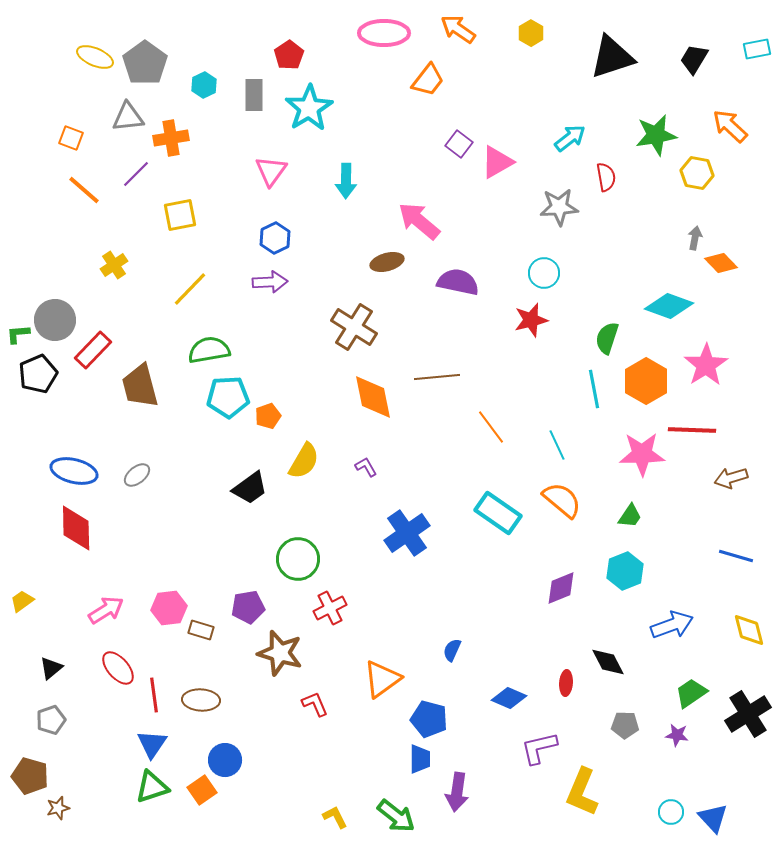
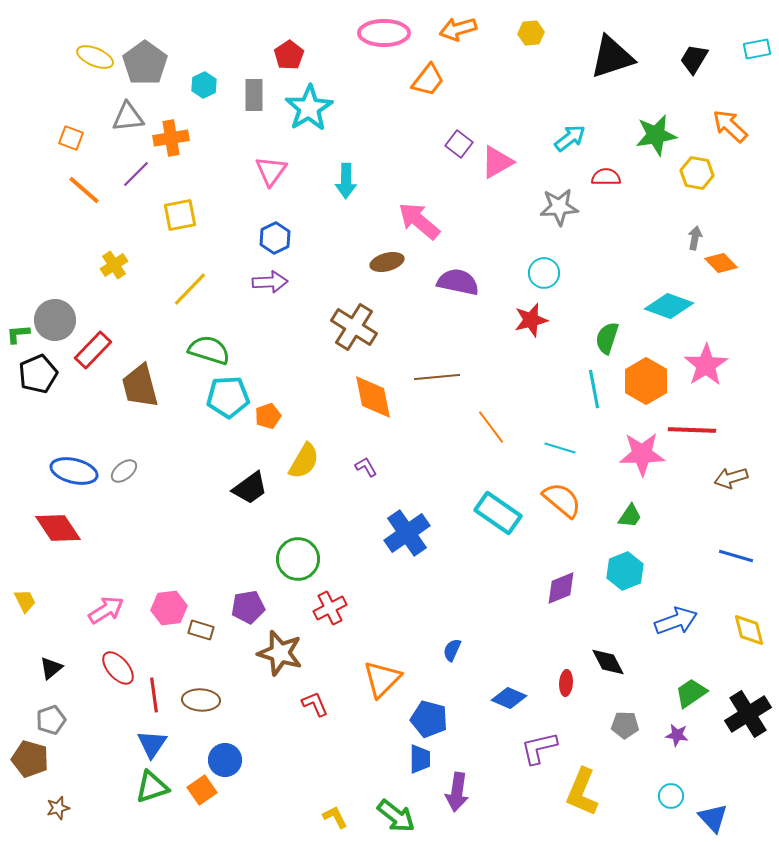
orange arrow at (458, 29): rotated 51 degrees counterclockwise
yellow hexagon at (531, 33): rotated 25 degrees clockwise
red semicircle at (606, 177): rotated 80 degrees counterclockwise
green semicircle at (209, 350): rotated 27 degrees clockwise
cyan line at (557, 445): moved 3 px right, 3 px down; rotated 48 degrees counterclockwise
gray ellipse at (137, 475): moved 13 px left, 4 px up
red diamond at (76, 528): moved 18 px left; rotated 33 degrees counterclockwise
yellow trapezoid at (22, 601): moved 3 px right; rotated 100 degrees clockwise
blue arrow at (672, 625): moved 4 px right, 4 px up
orange triangle at (382, 679): rotated 9 degrees counterclockwise
brown pentagon at (30, 776): moved 17 px up
cyan circle at (671, 812): moved 16 px up
